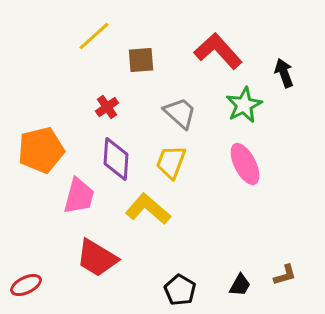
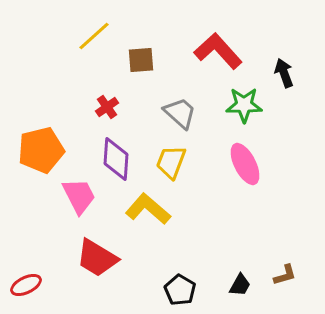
green star: rotated 27 degrees clockwise
pink trapezoid: rotated 42 degrees counterclockwise
